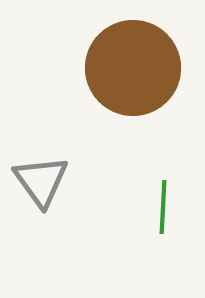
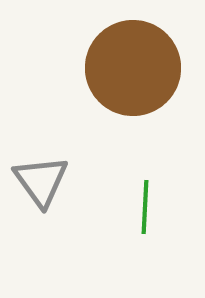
green line: moved 18 px left
